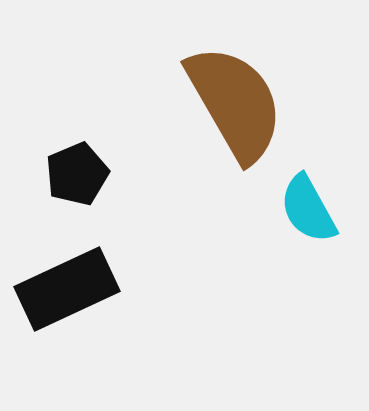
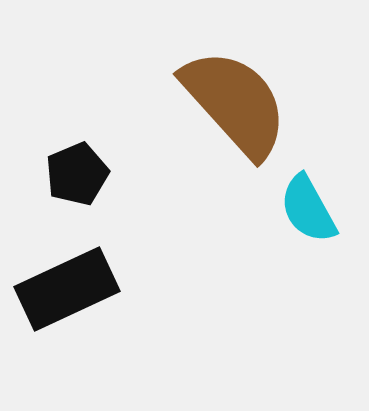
brown semicircle: rotated 12 degrees counterclockwise
